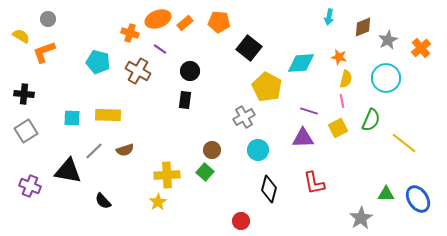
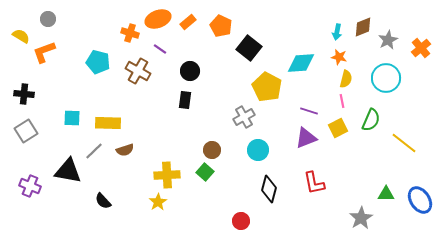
cyan arrow at (329, 17): moved 8 px right, 15 px down
orange pentagon at (219, 22): moved 2 px right, 4 px down; rotated 20 degrees clockwise
orange rectangle at (185, 23): moved 3 px right, 1 px up
yellow rectangle at (108, 115): moved 8 px down
purple triangle at (303, 138): moved 3 px right; rotated 20 degrees counterclockwise
blue ellipse at (418, 199): moved 2 px right, 1 px down
